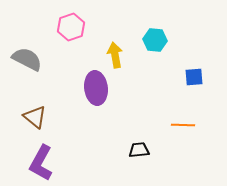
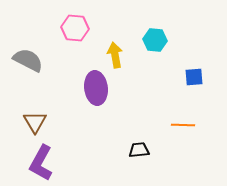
pink hexagon: moved 4 px right, 1 px down; rotated 24 degrees clockwise
gray semicircle: moved 1 px right, 1 px down
brown triangle: moved 5 px down; rotated 20 degrees clockwise
